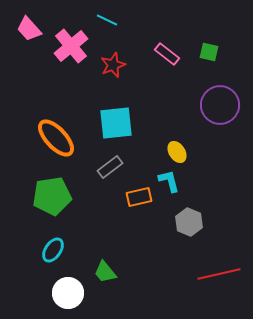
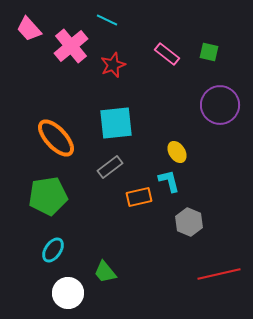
green pentagon: moved 4 px left
